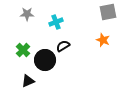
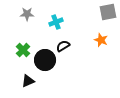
orange star: moved 2 px left
